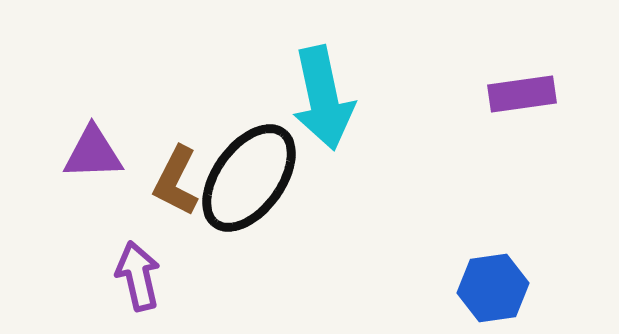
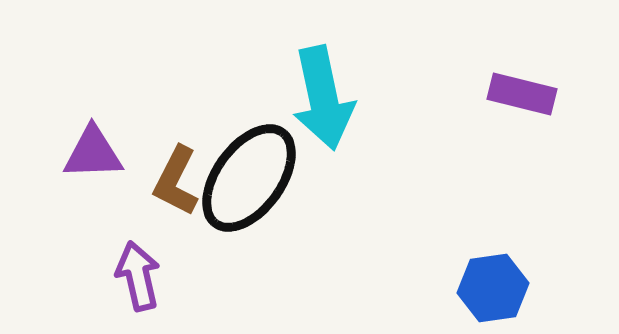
purple rectangle: rotated 22 degrees clockwise
